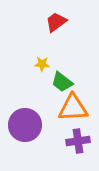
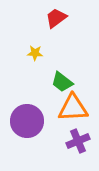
red trapezoid: moved 4 px up
yellow star: moved 7 px left, 11 px up
purple circle: moved 2 px right, 4 px up
purple cross: rotated 15 degrees counterclockwise
